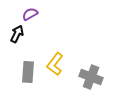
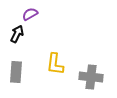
yellow L-shape: rotated 30 degrees counterclockwise
gray rectangle: moved 12 px left
gray cross: rotated 15 degrees counterclockwise
